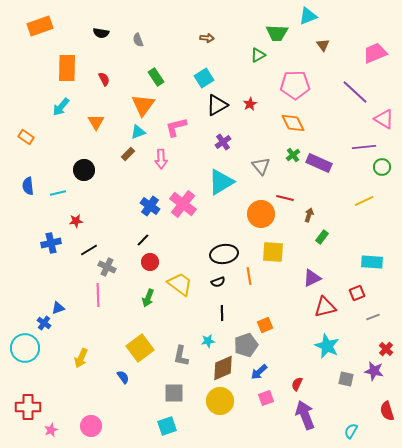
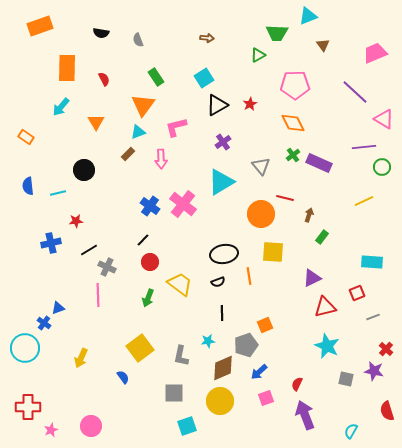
cyan square at (167, 426): moved 20 px right
